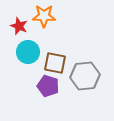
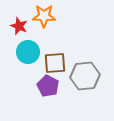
brown square: rotated 15 degrees counterclockwise
purple pentagon: rotated 10 degrees clockwise
